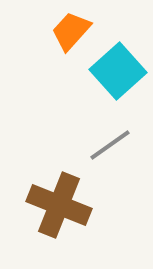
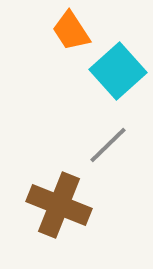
orange trapezoid: rotated 75 degrees counterclockwise
gray line: moved 2 px left; rotated 9 degrees counterclockwise
